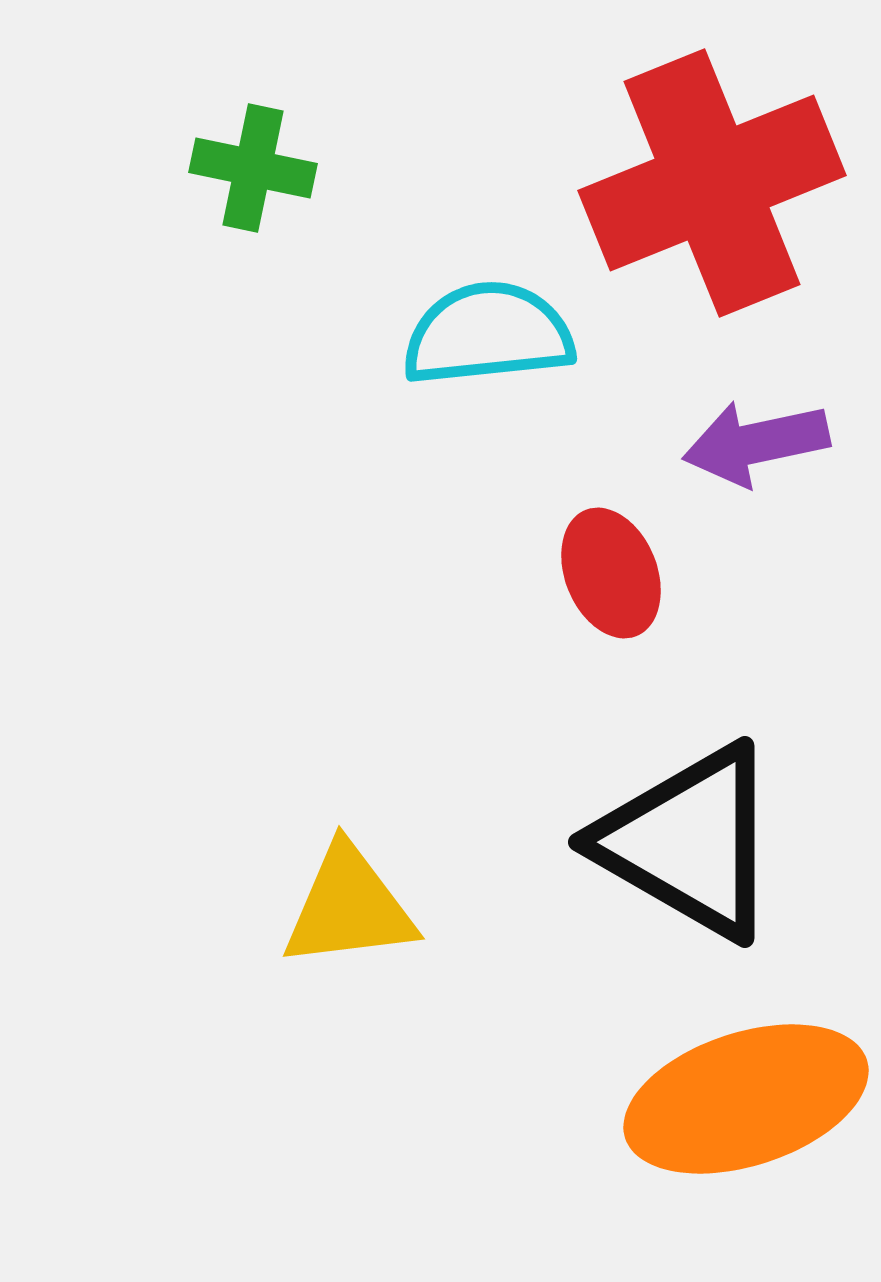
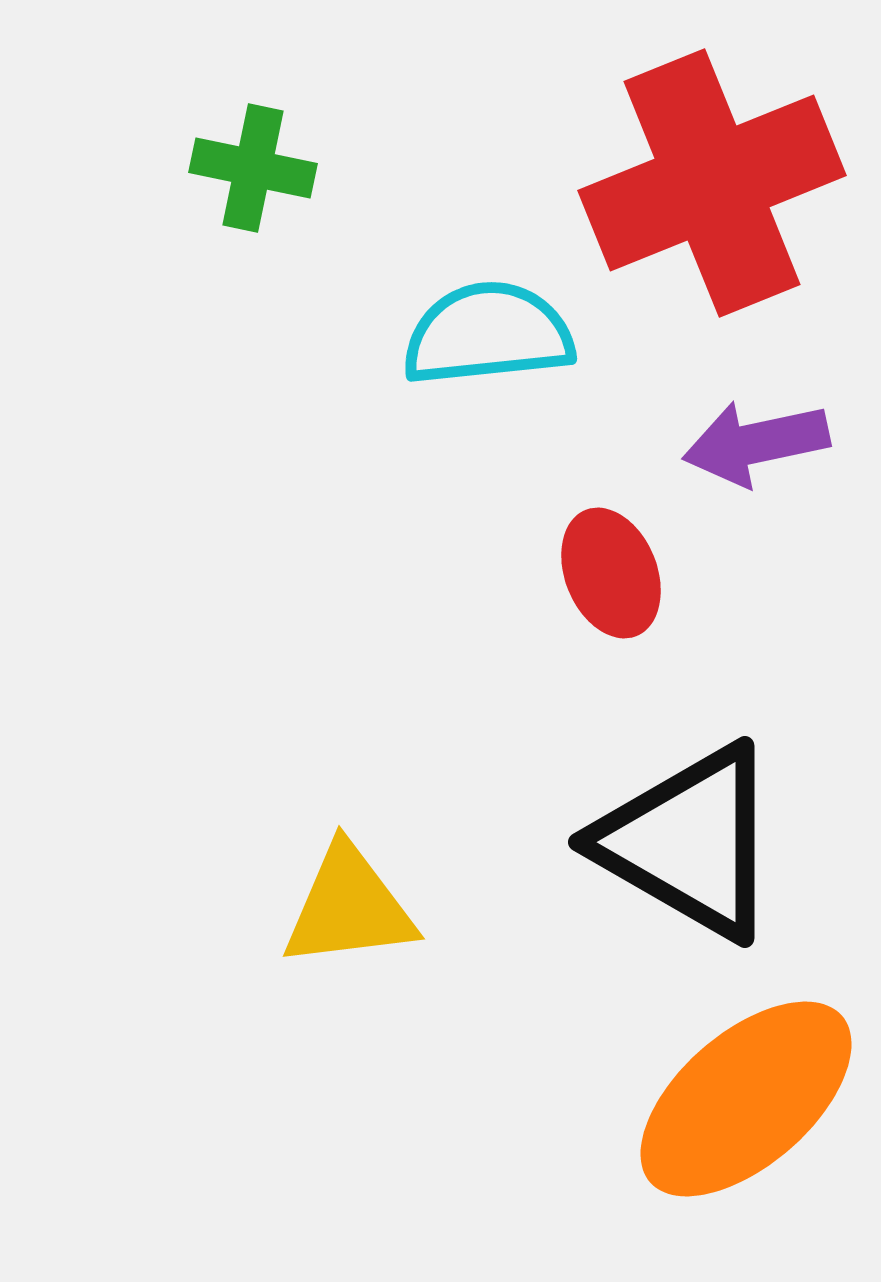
orange ellipse: rotated 23 degrees counterclockwise
